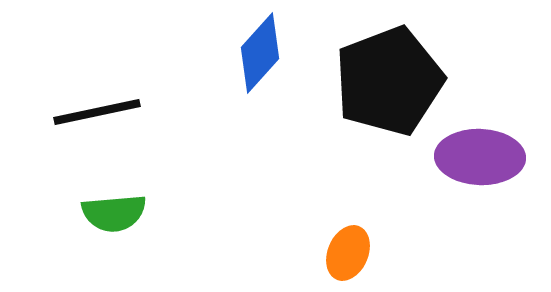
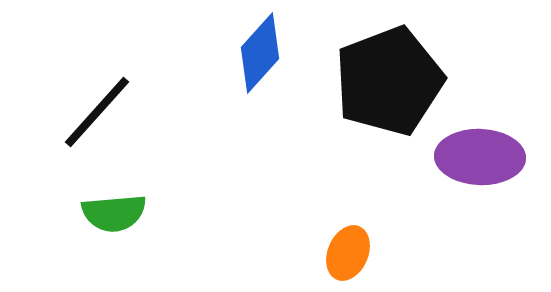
black line: rotated 36 degrees counterclockwise
